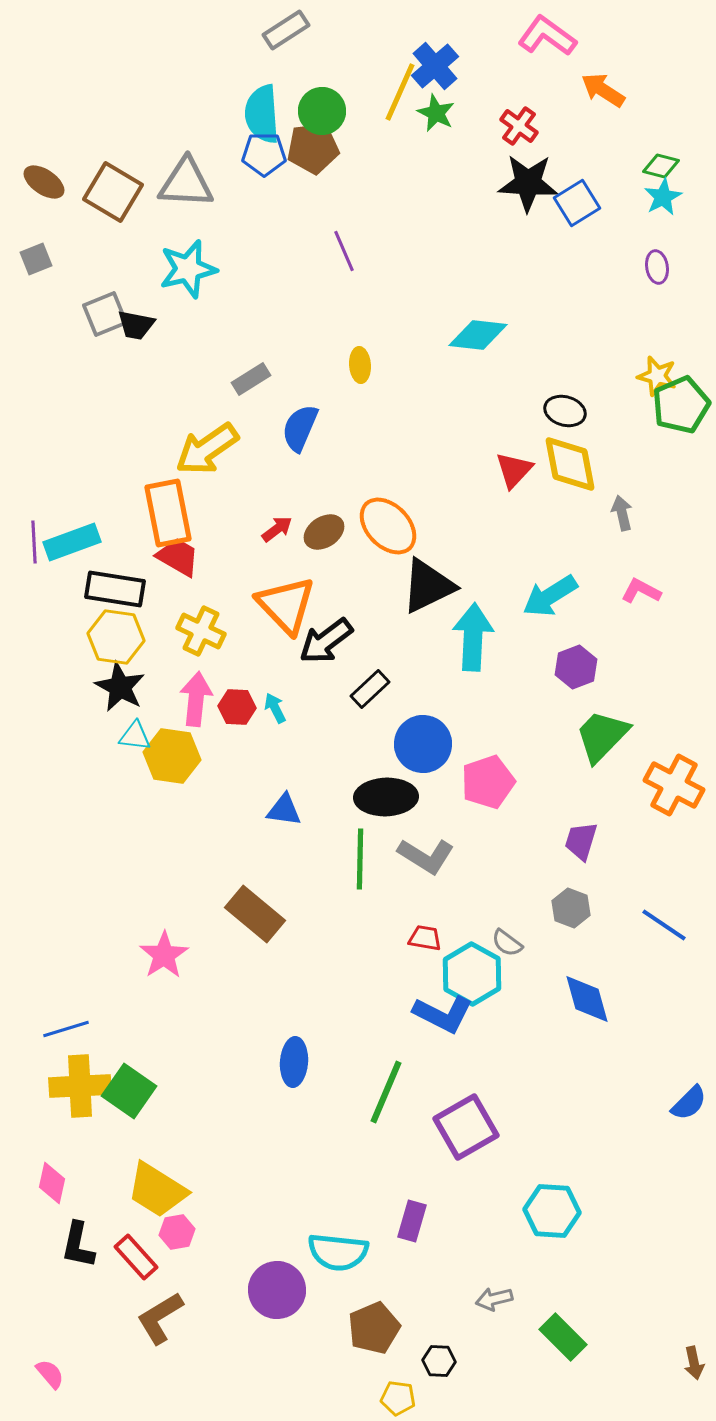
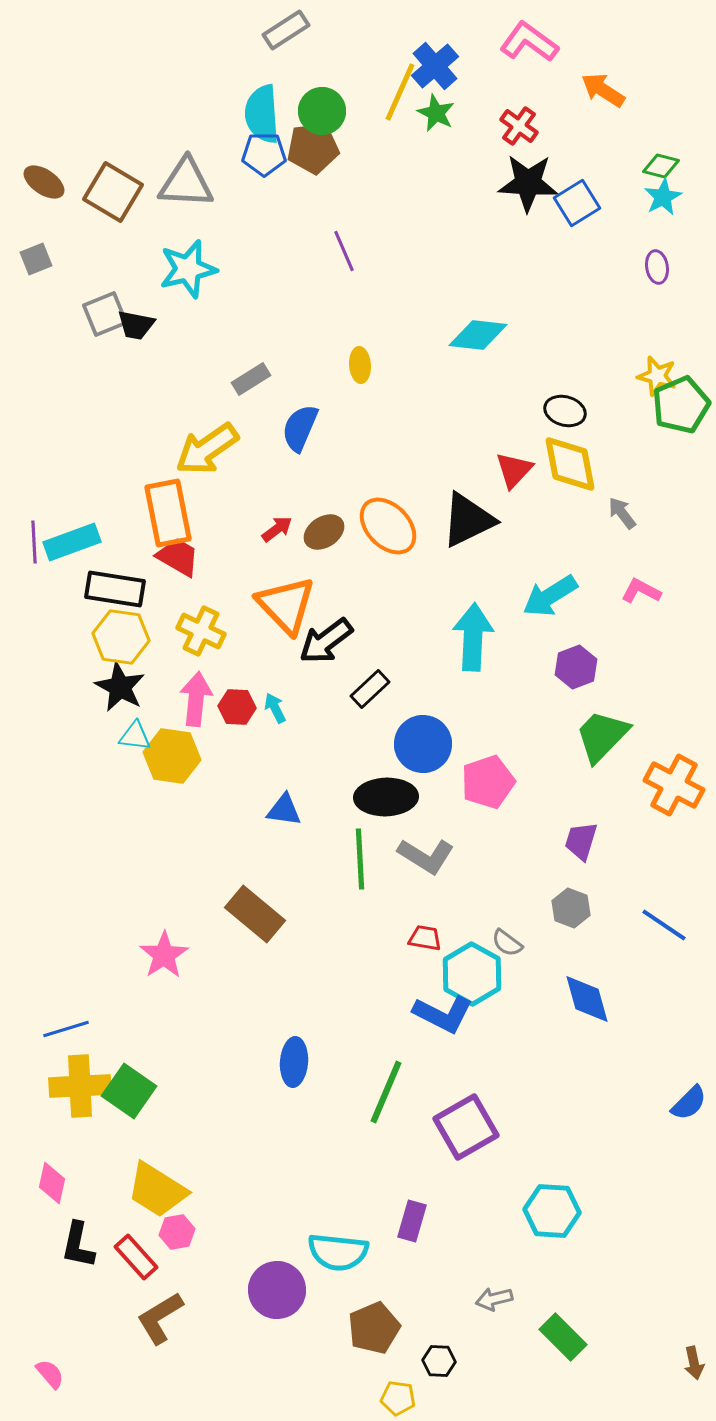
pink L-shape at (547, 36): moved 18 px left, 6 px down
gray arrow at (622, 513): rotated 24 degrees counterclockwise
black triangle at (428, 586): moved 40 px right, 66 px up
yellow hexagon at (116, 637): moved 5 px right
green line at (360, 859): rotated 4 degrees counterclockwise
